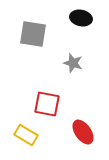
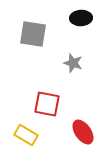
black ellipse: rotated 15 degrees counterclockwise
